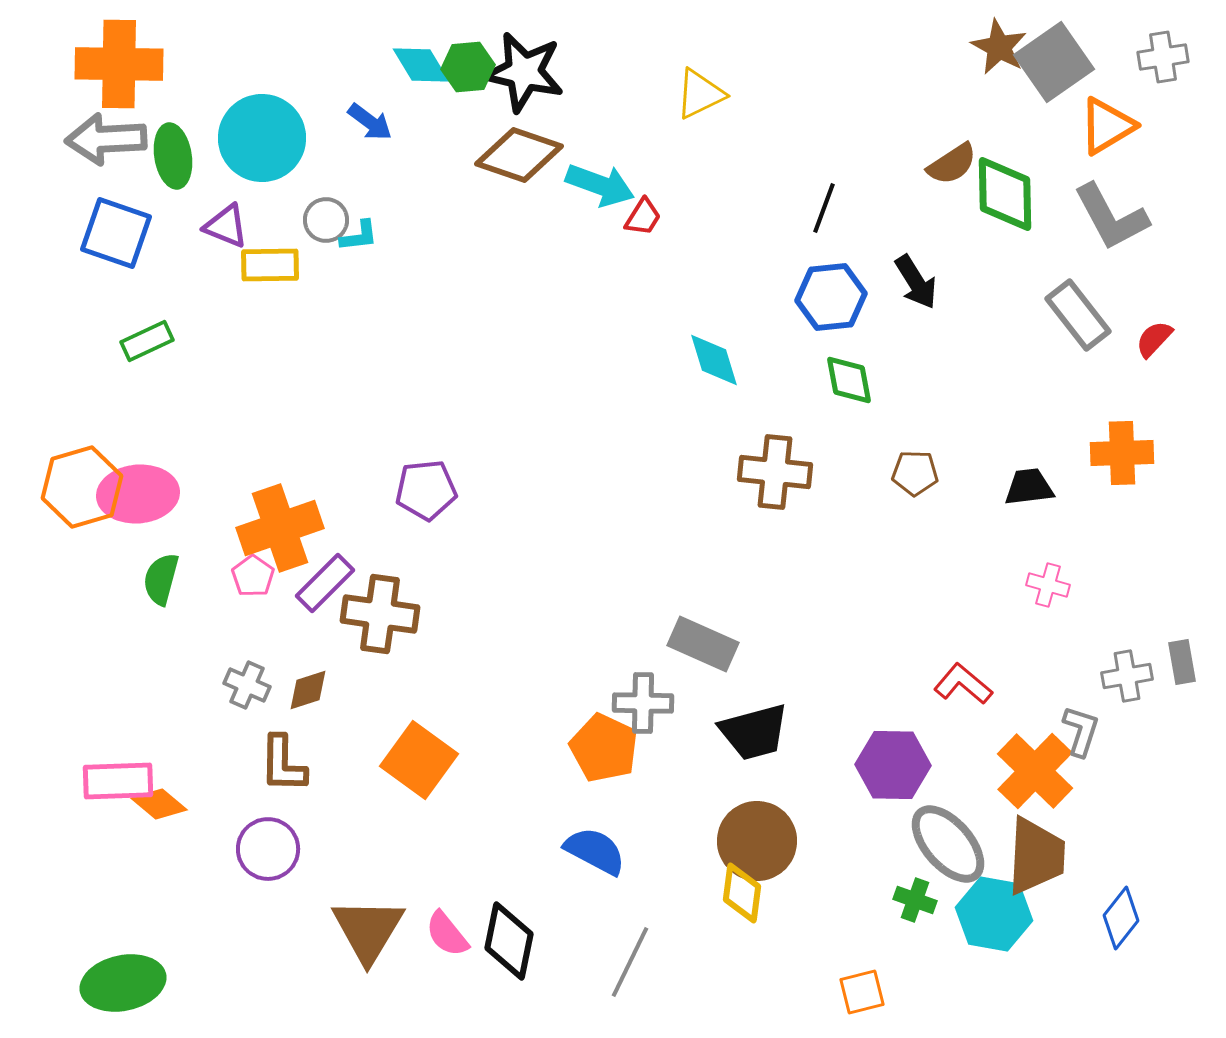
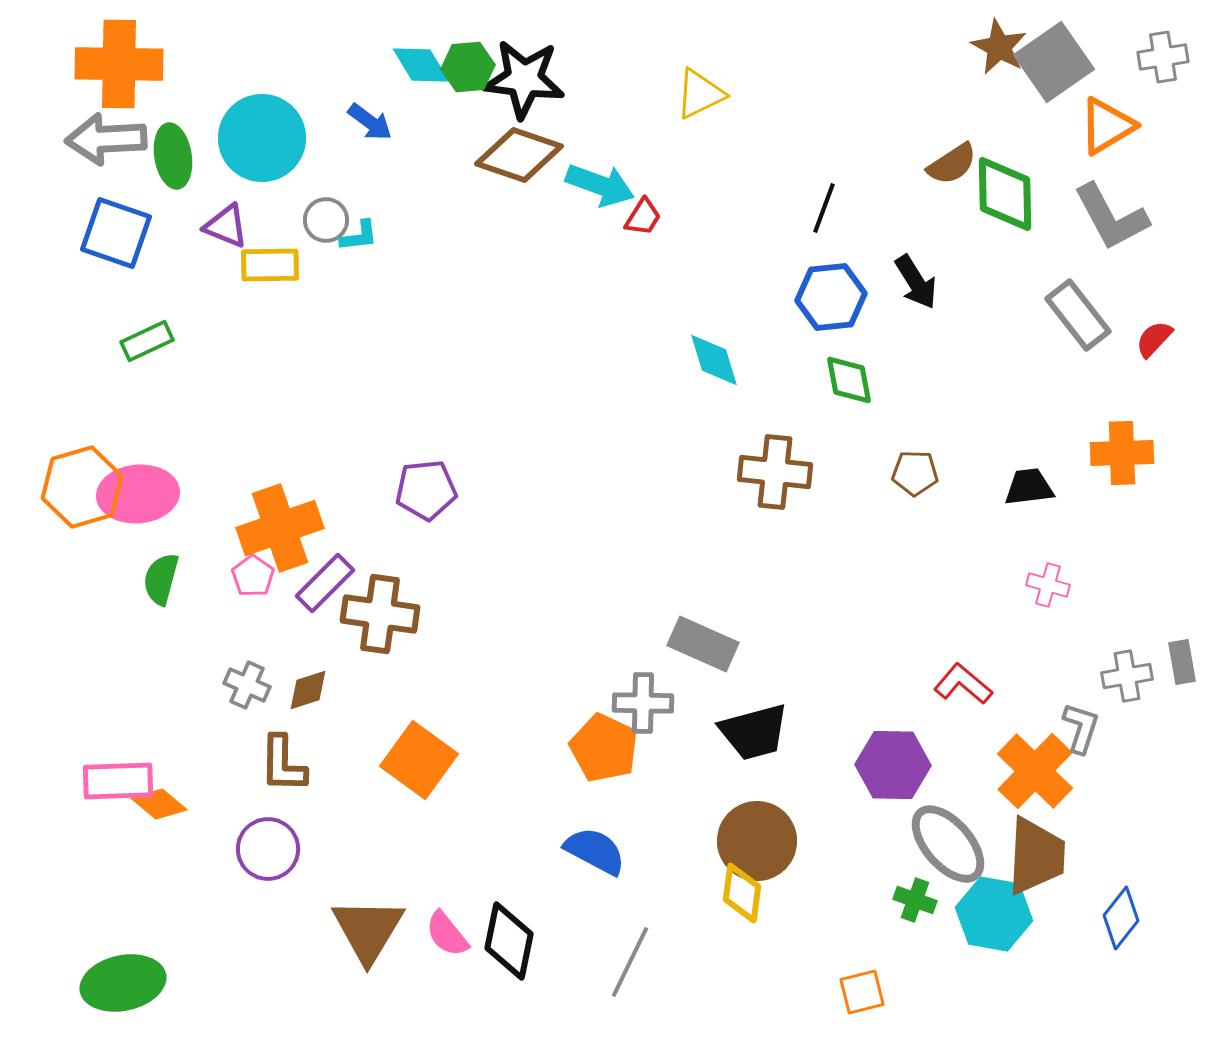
black star at (524, 72): moved 7 px down; rotated 6 degrees counterclockwise
gray L-shape at (1081, 731): moved 3 px up
